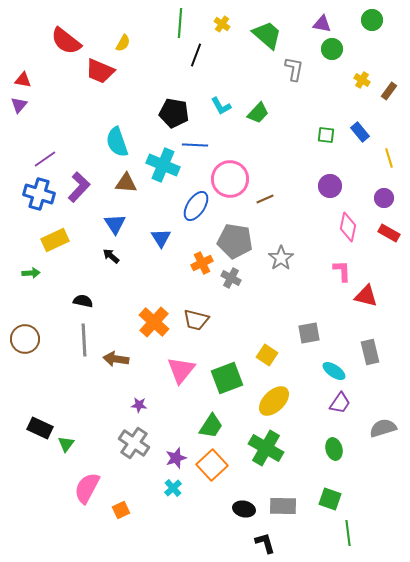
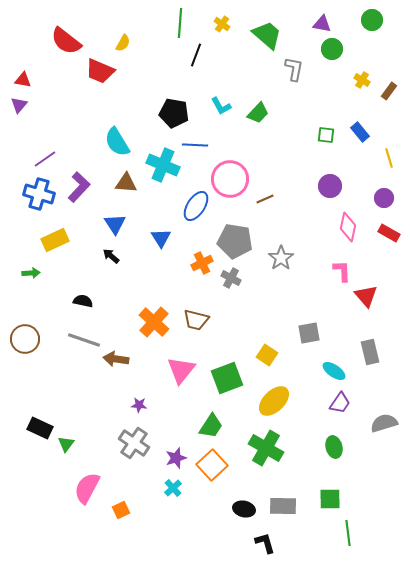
cyan semicircle at (117, 142): rotated 12 degrees counterclockwise
red triangle at (366, 296): rotated 35 degrees clockwise
gray line at (84, 340): rotated 68 degrees counterclockwise
gray semicircle at (383, 428): moved 1 px right, 5 px up
green ellipse at (334, 449): moved 2 px up
green square at (330, 499): rotated 20 degrees counterclockwise
